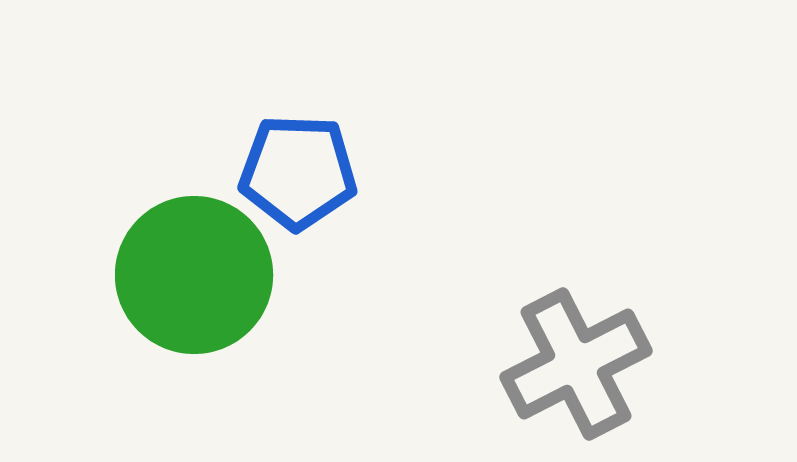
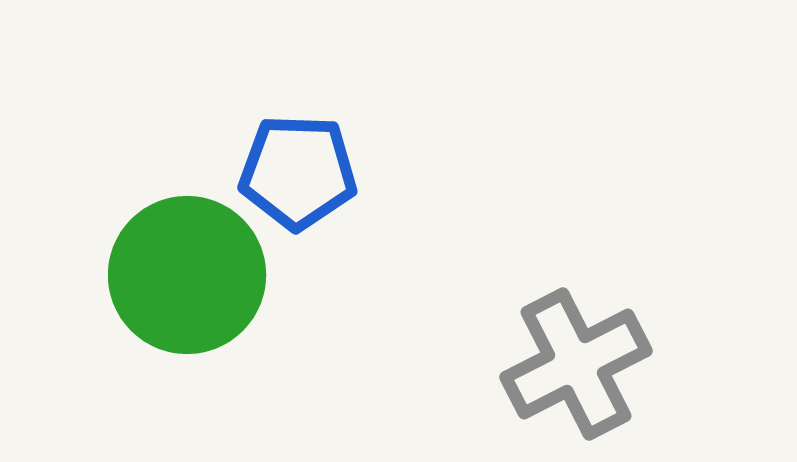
green circle: moved 7 px left
